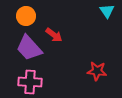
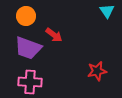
purple trapezoid: moved 1 px left; rotated 28 degrees counterclockwise
red star: rotated 18 degrees counterclockwise
